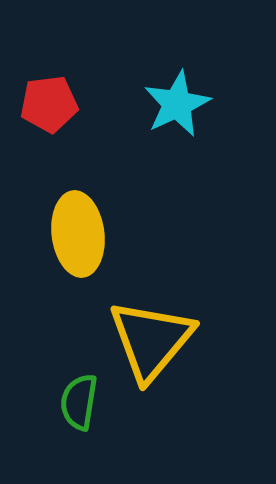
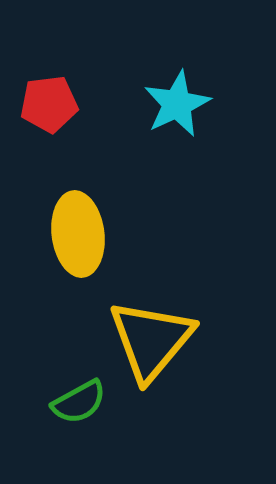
green semicircle: rotated 128 degrees counterclockwise
